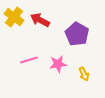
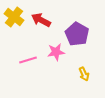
red arrow: moved 1 px right
pink line: moved 1 px left
pink star: moved 2 px left, 12 px up
